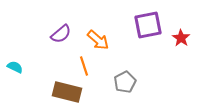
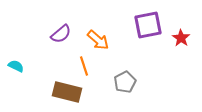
cyan semicircle: moved 1 px right, 1 px up
